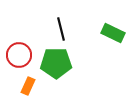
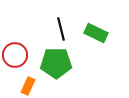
green rectangle: moved 17 px left
red circle: moved 4 px left
